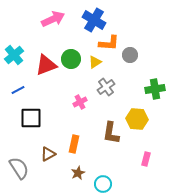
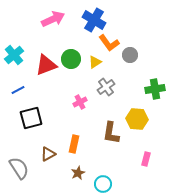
orange L-shape: rotated 50 degrees clockwise
black square: rotated 15 degrees counterclockwise
